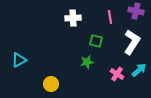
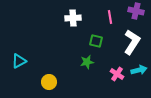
cyan triangle: moved 1 px down
cyan arrow: rotated 28 degrees clockwise
yellow circle: moved 2 px left, 2 px up
